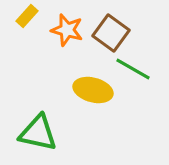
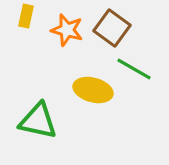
yellow rectangle: moved 1 px left; rotated 30 degrees counterclockwise
brown square: moved 1 px right, 5 px up
green line: moved 1 px right
green triangle: moved 12 px up
